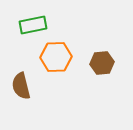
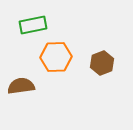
brown hexagon: rotated 15 degrees counterclockwise
brown semicircle: rotated 96 degrees clockwise
